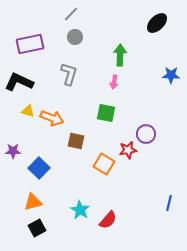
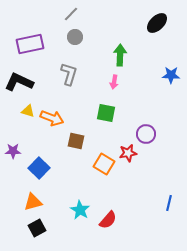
red star: moved 3 px down
